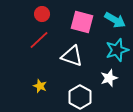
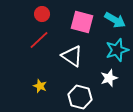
white triangle: rotated 15 degrees clockwise
white hexagon: rotated 15 degrees counterclockwise
